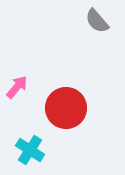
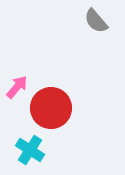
gray semicircle: moved 1 px left
red circle: moved 15 px left
